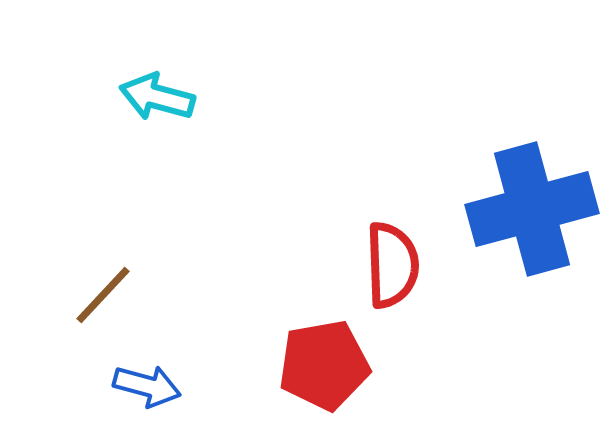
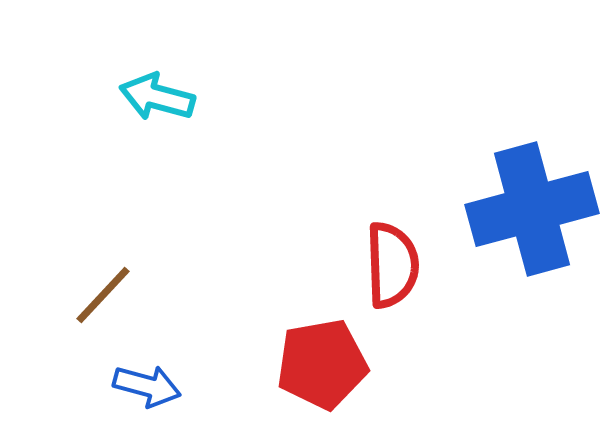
red pentagon: moved 2 px left, 1 px up
